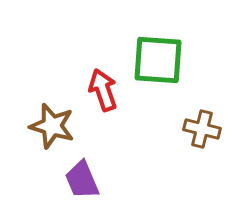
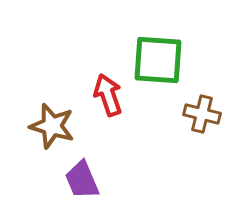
red arrow: moved 5 px right, 5 px down
brown cross: moved 15 px up
